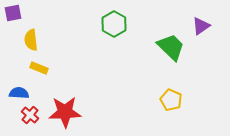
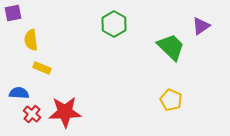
yellow rectangle: moved 3 px right
red cross: moved 2 px right, 1 px up
